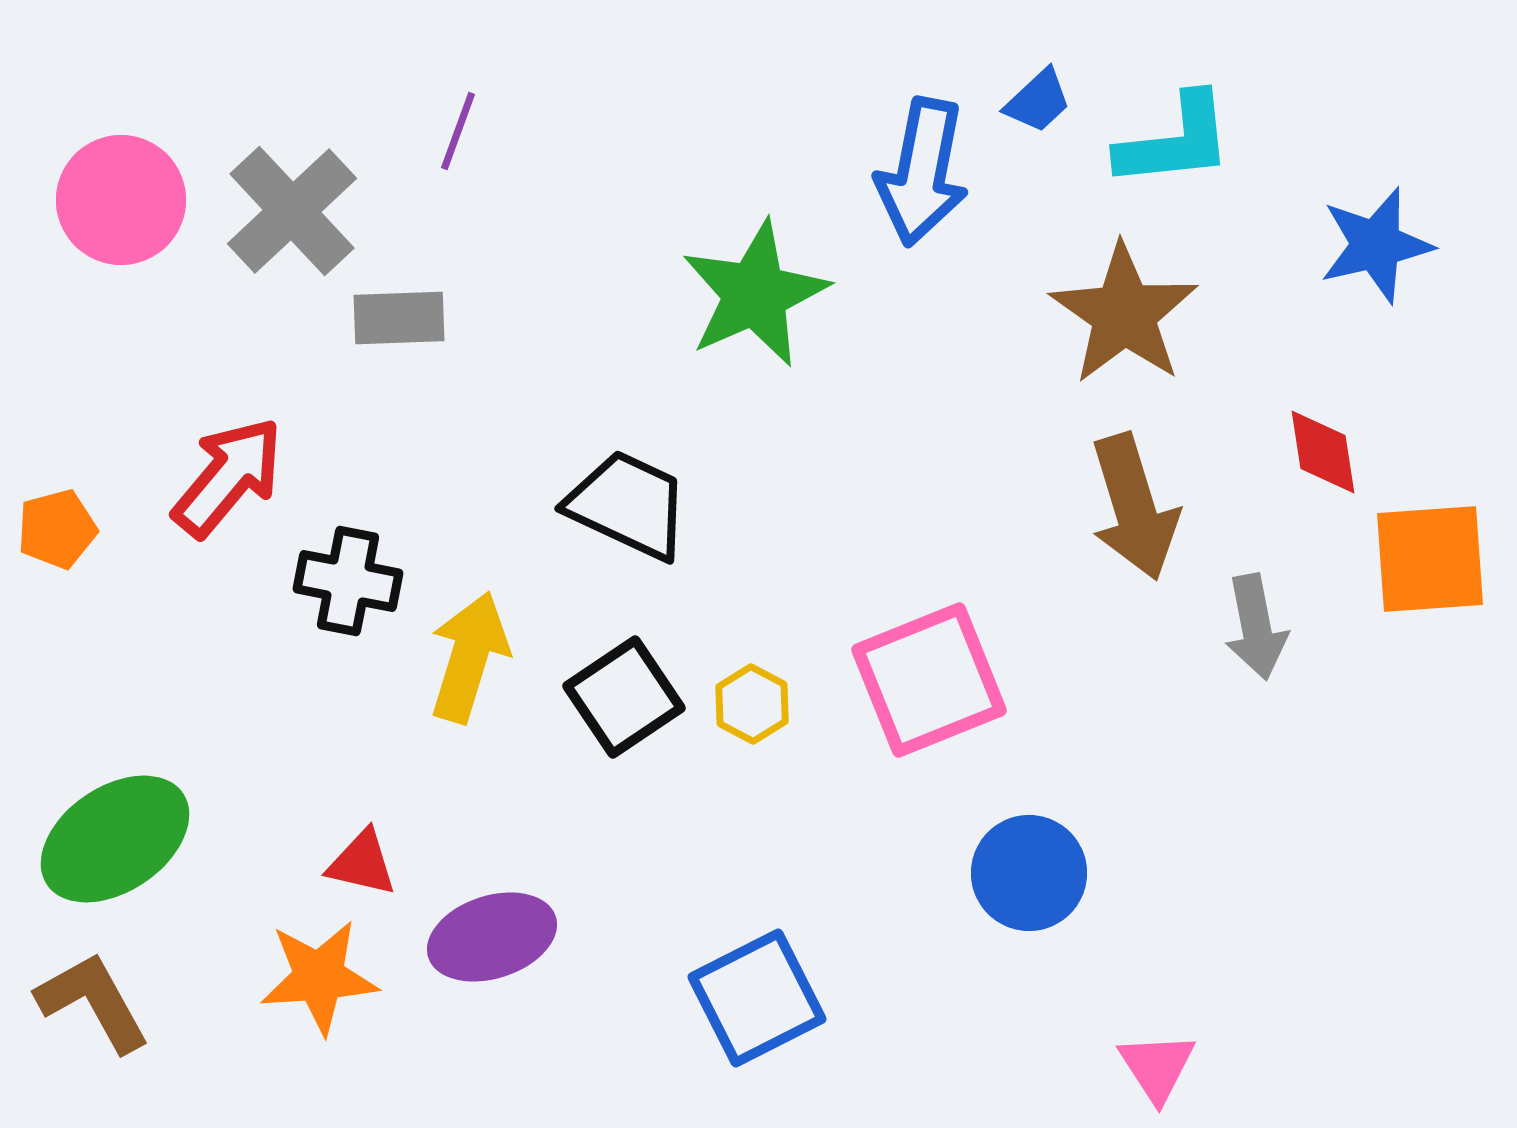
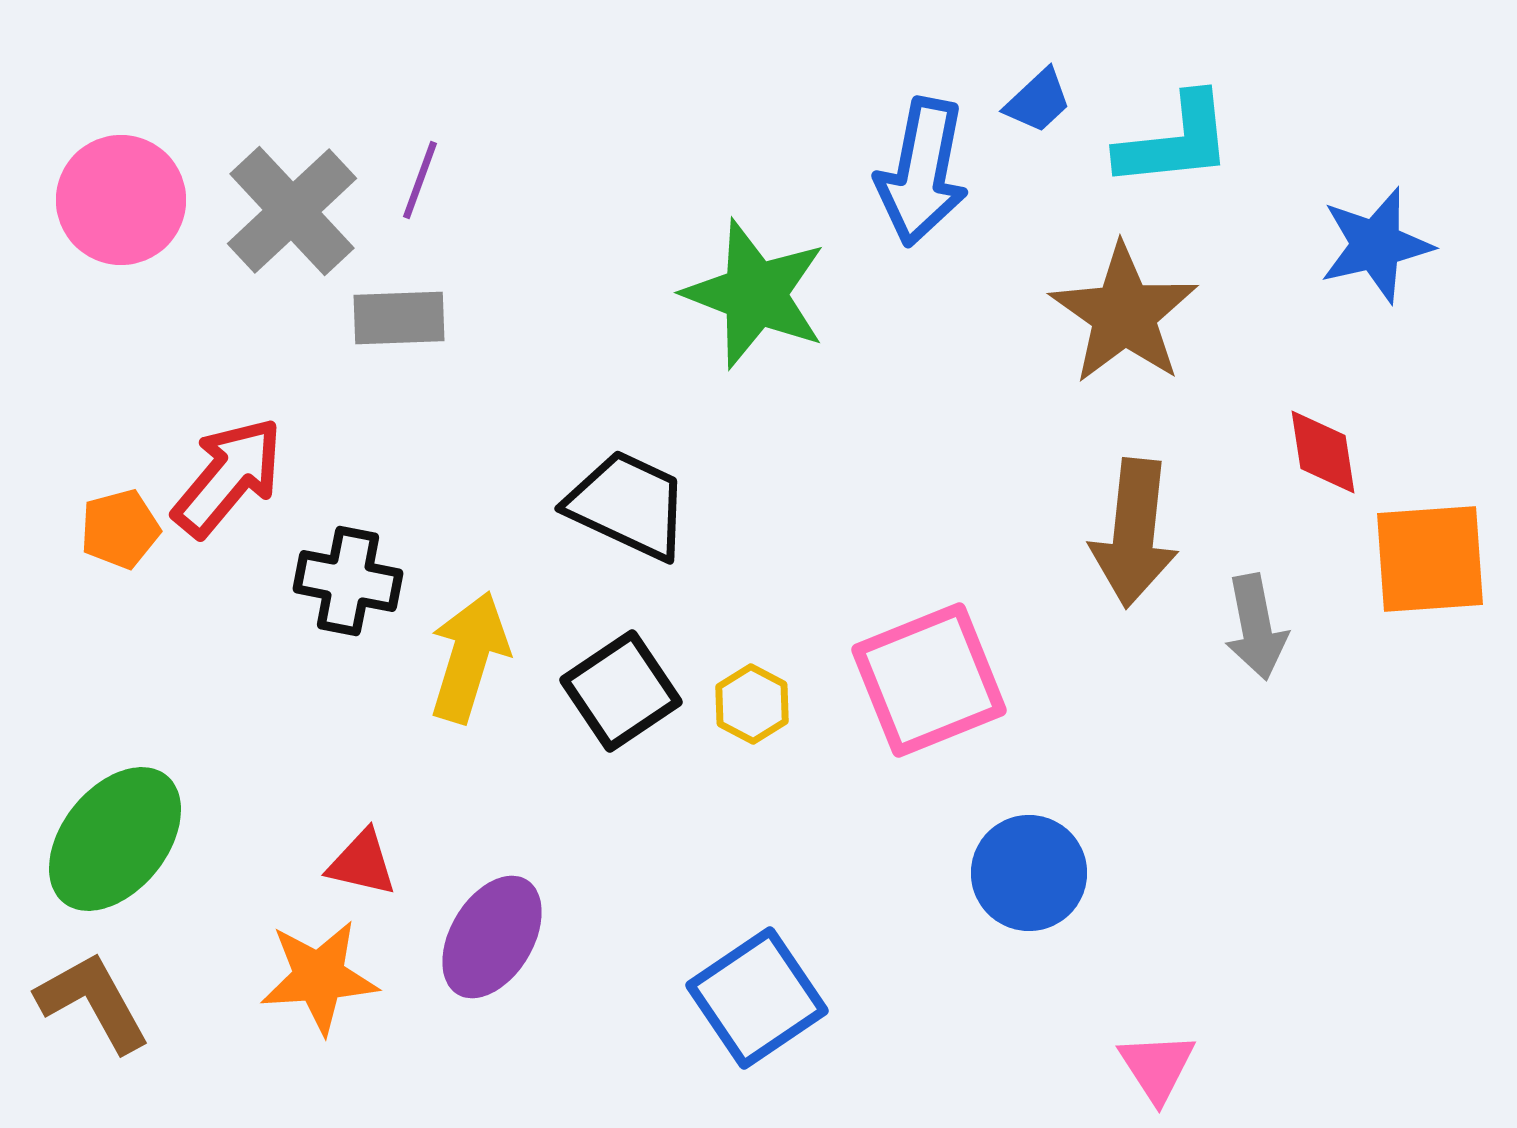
purple line: moved 38 px left, 49 px down
green star: rotated 27 degrees counterclockwise
brown arrow: moved 26 px down; rotated 23 degrees clockwise
orange pentagon: moved 63 px right
black square: moved 3 px left, 6 px up
green ellipse: rotated 17 degrees counterclockwise
purple ellipse: rotated 41 degrees counterclockwise
blue square: rotated 7 degrees counterclockwise
